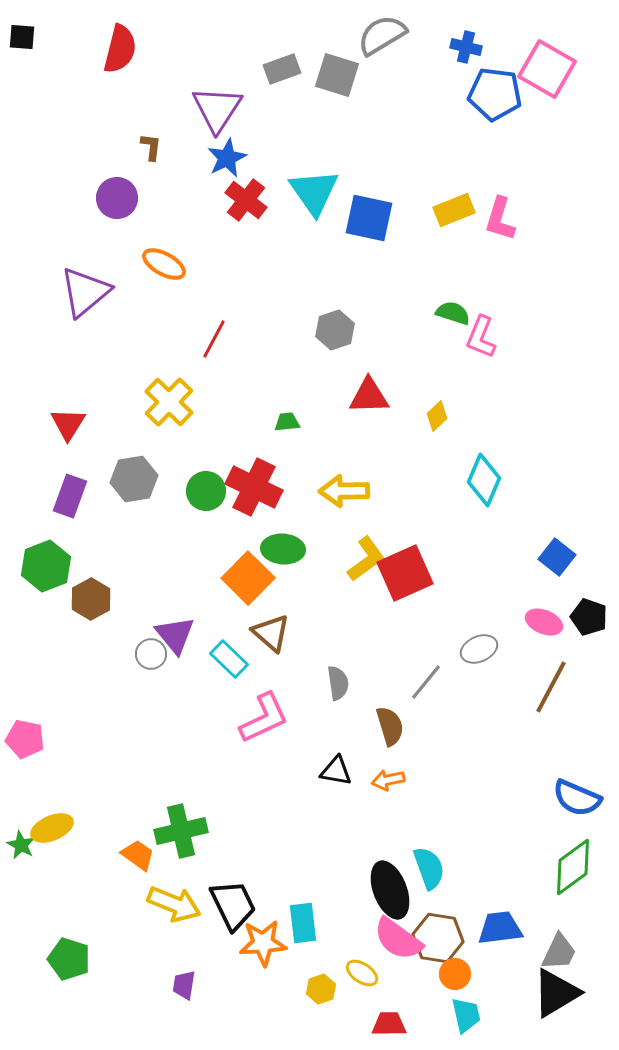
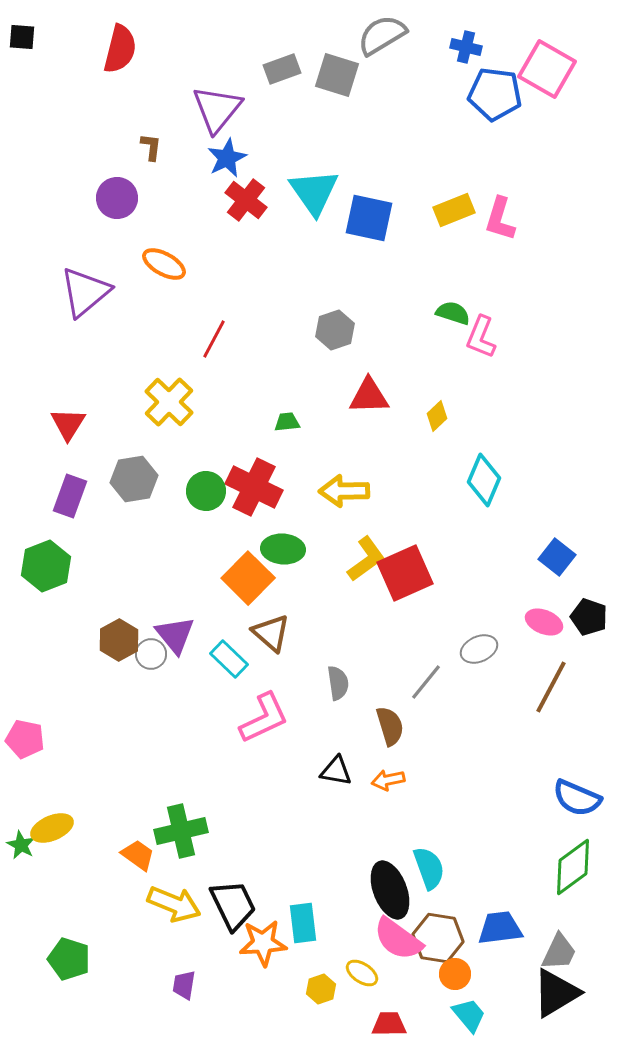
purple triangle at (217, 109): rotated 6 degrees clockwise
brown hexagon at (91, 599): moved 28 px right, 41 px down
cyan trapezoid at (466, 1015): moved 3 px right; rotated 27 degrees counterclockwise
